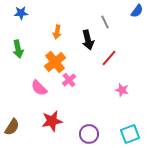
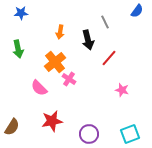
orange arrow: moved 3 px right
pink cross: moved 1 px up; rotated 16 degrees counterclockwise
